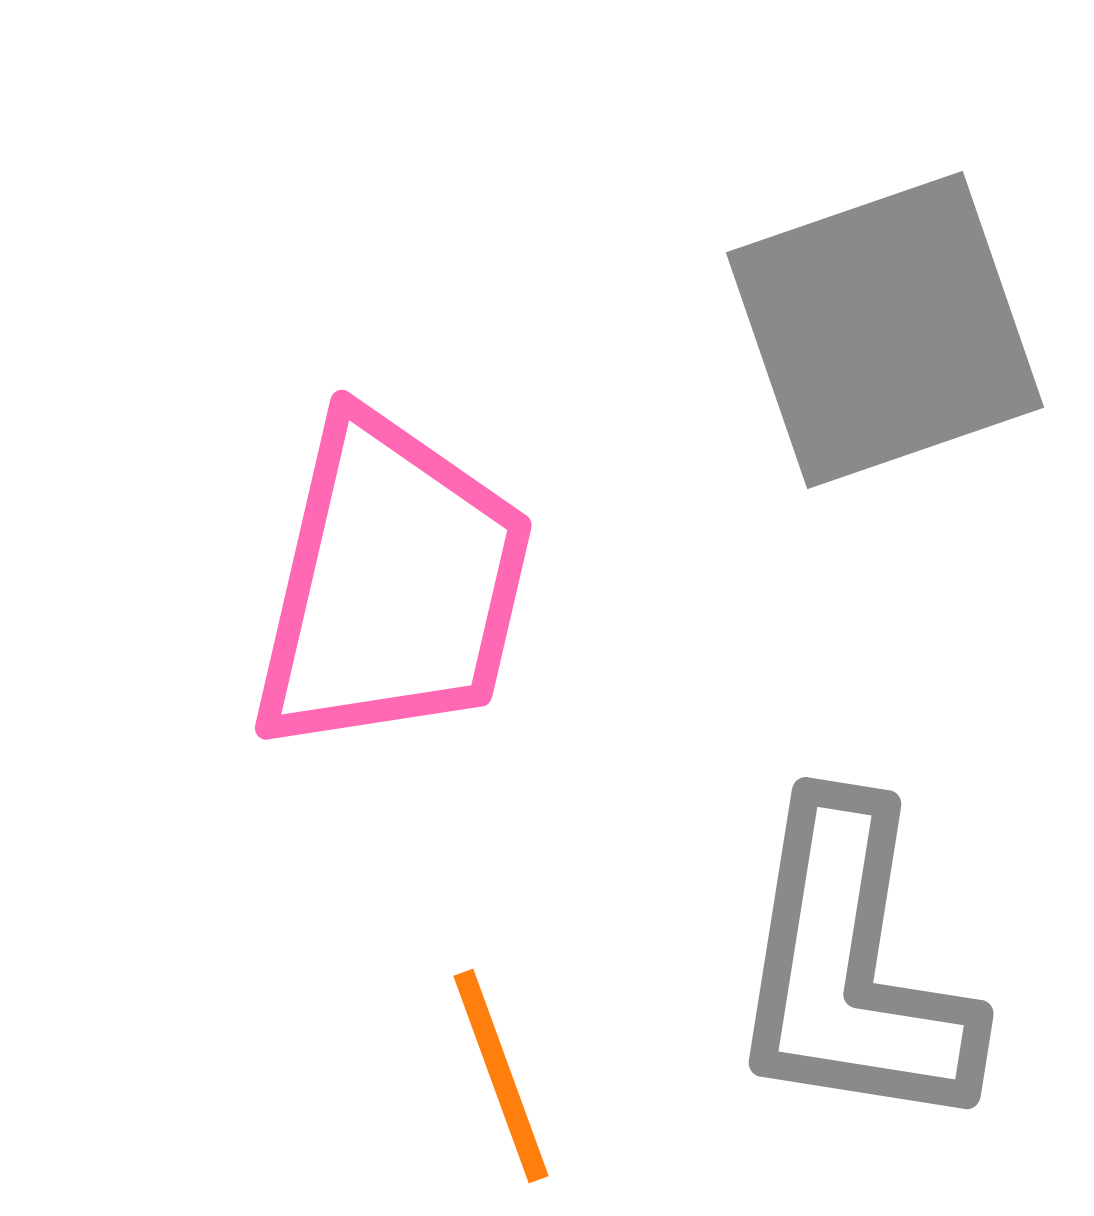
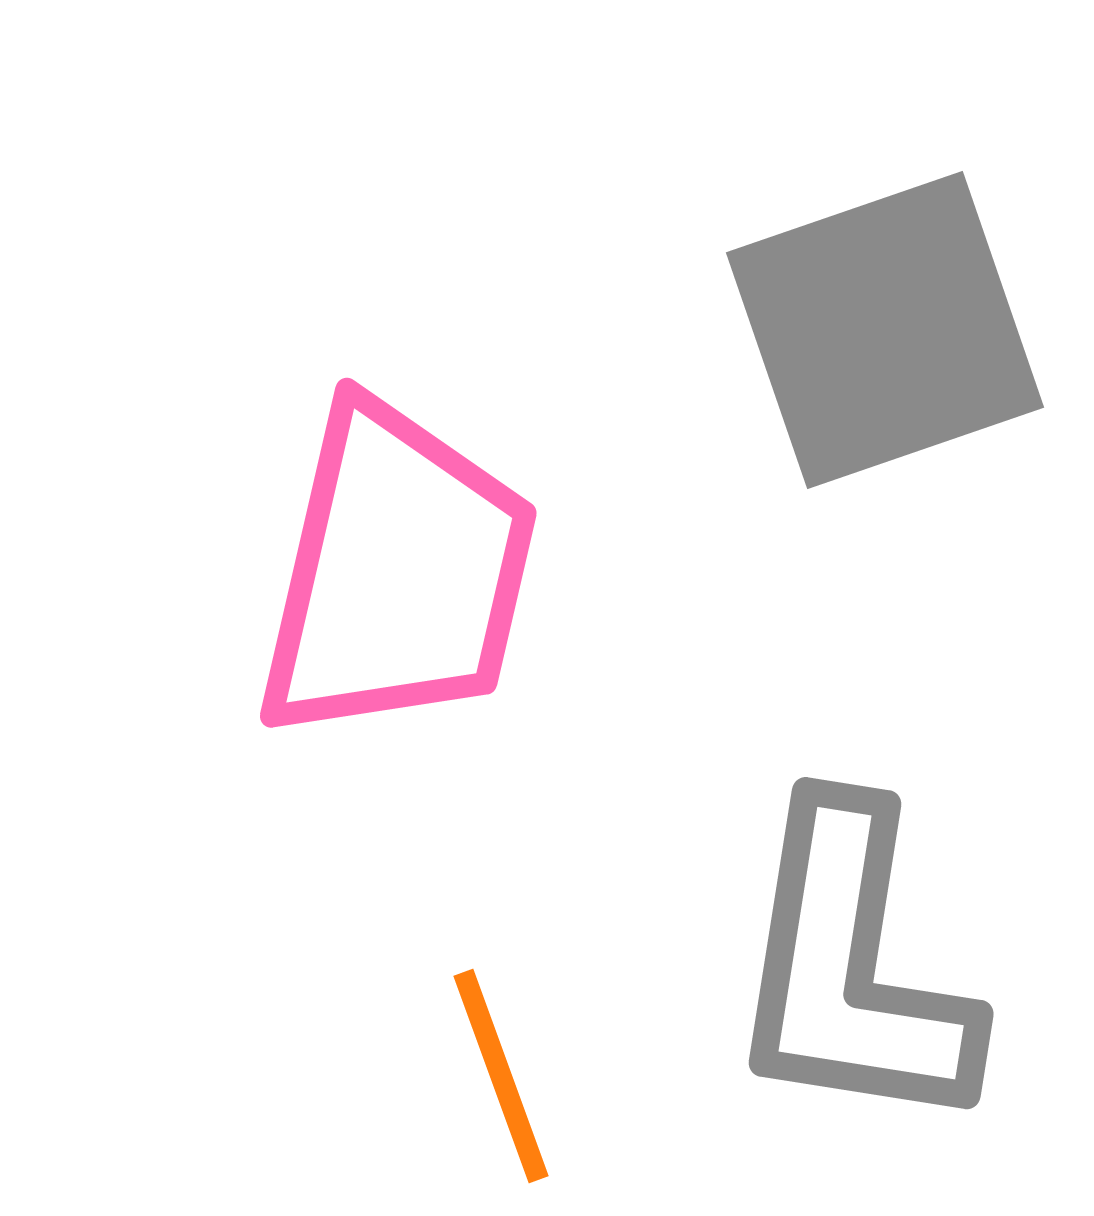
pink trapezoid: moved 5 px right, 12 px up
